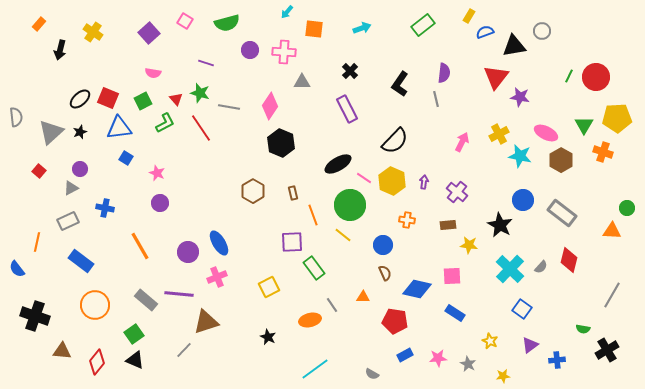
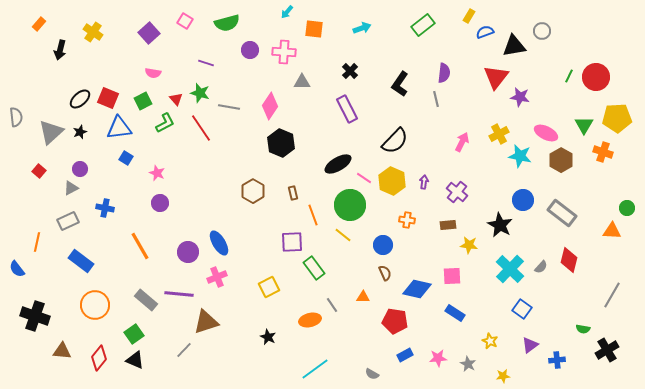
red diamond at (97, 362): moved 2 px right, 4 px up
